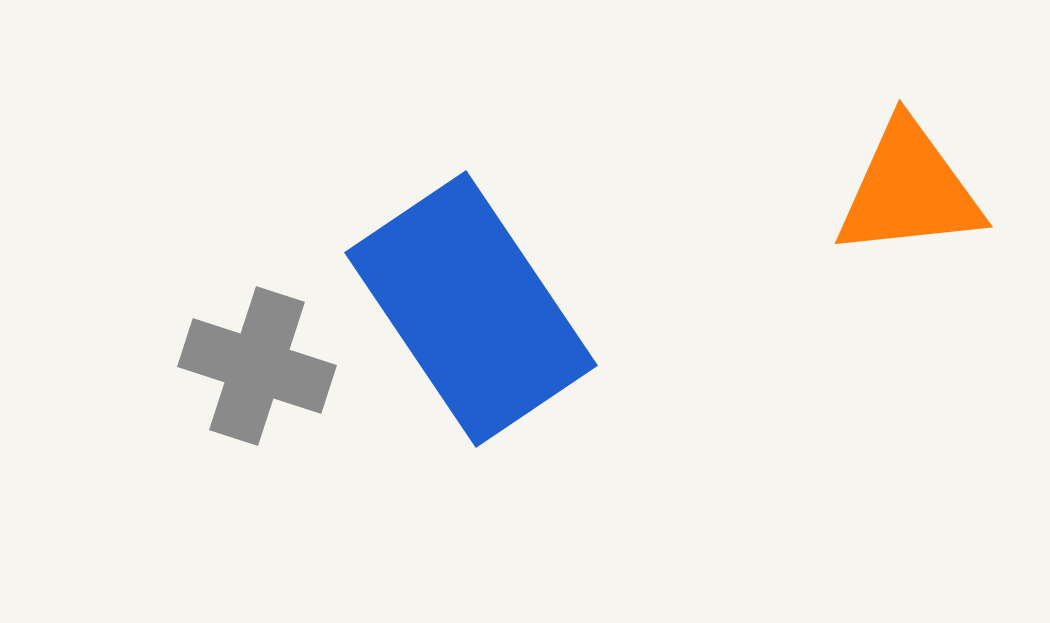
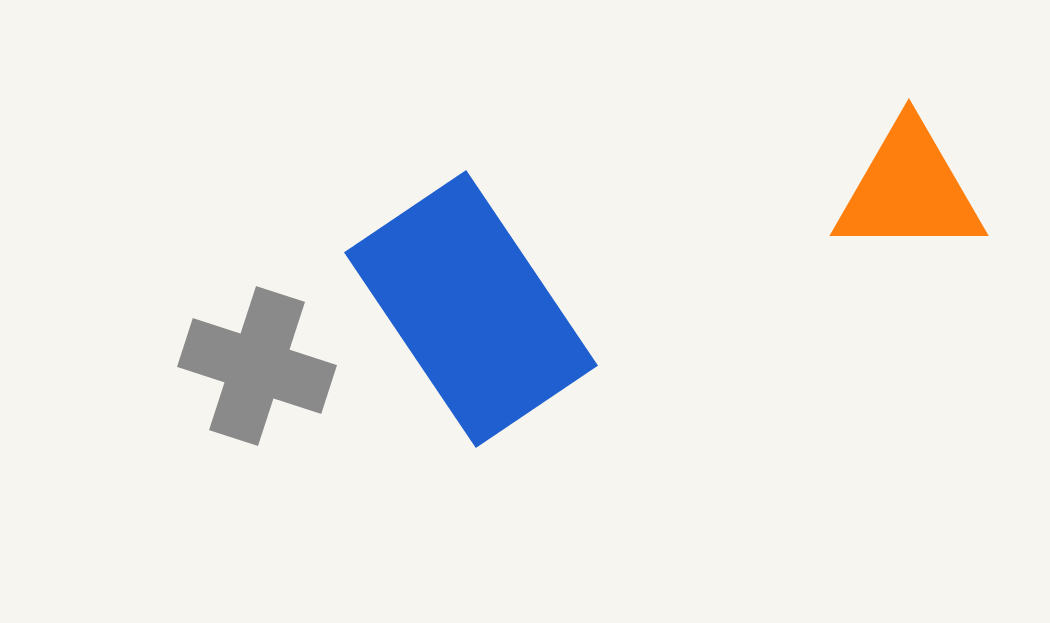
orange triangle: rotated 6 degrees clockwise
